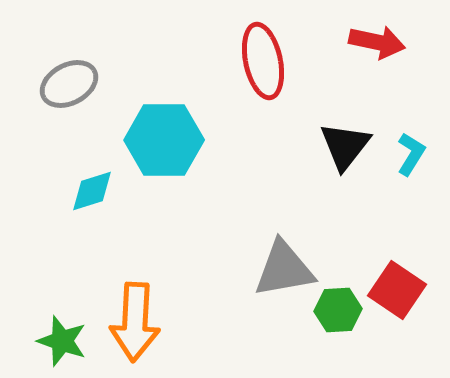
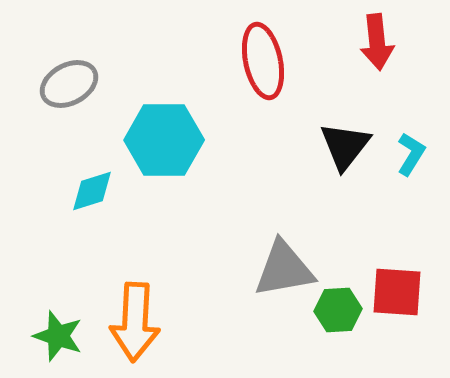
red arrow: rotated 72 degrees clockwise
red square: moved 2 px down; rotated 30 degrees counterclockwise
green star: moved 4 px left, 5 px up
